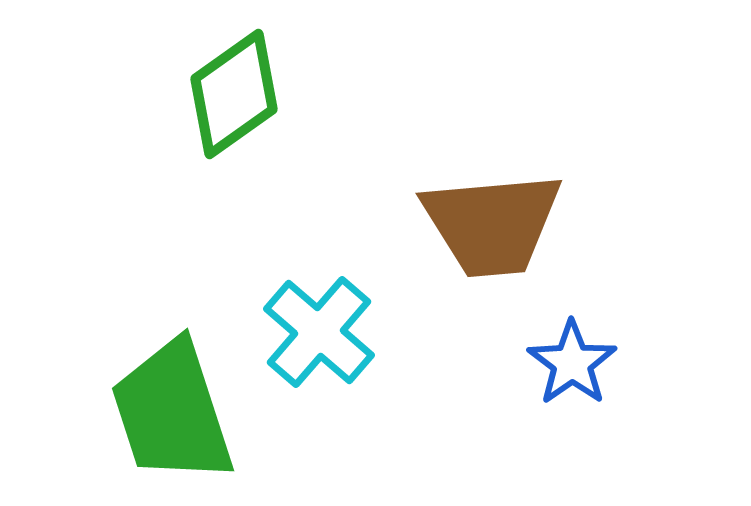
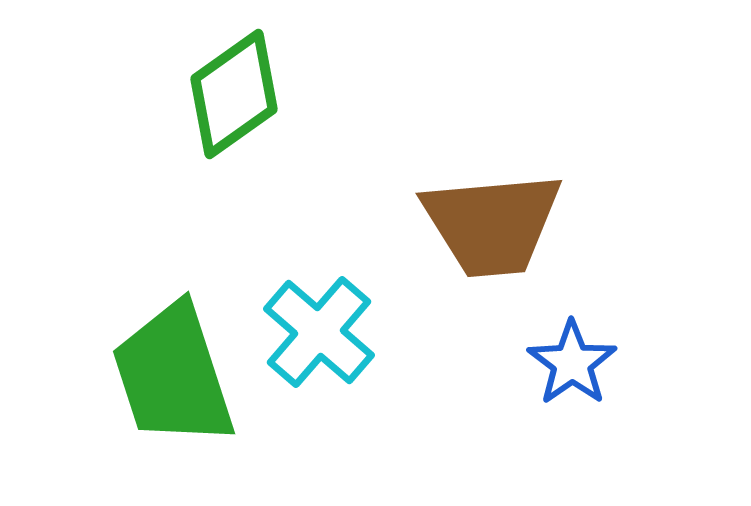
green trapezoid: moved 1 px right, 37 px up
